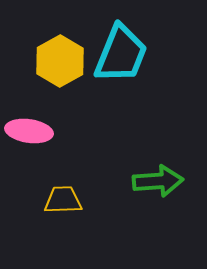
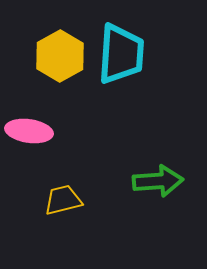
cyan trapezoid: rotated 18 degrees counterclockwise
yellow hexagon: moved 5 px up
yellow trapezoid: rotated 12 degrees counterclockwise
